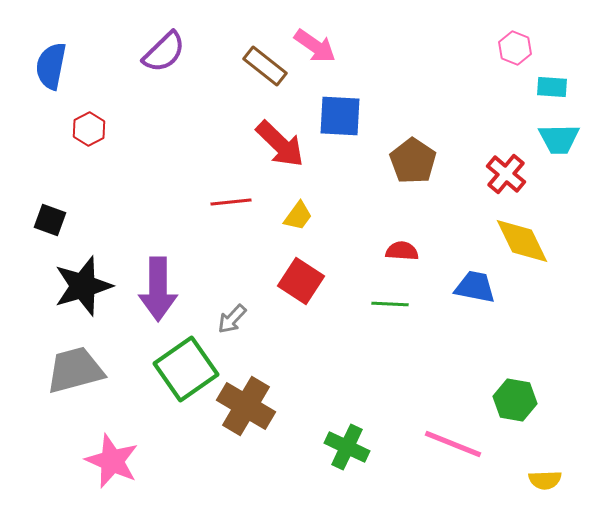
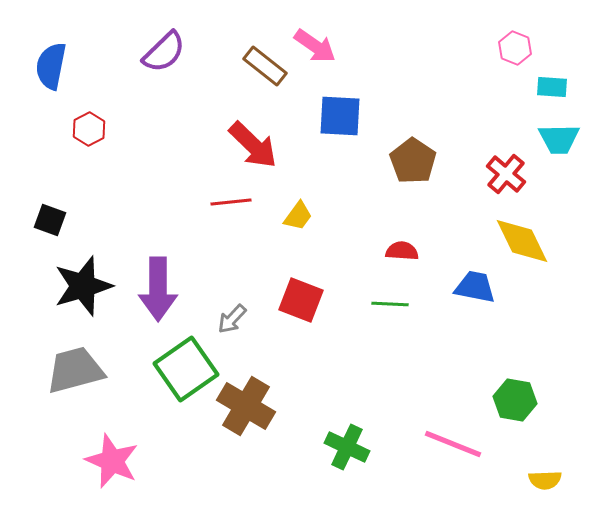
red arrow: moved 27 px left, 1 px down
red square: moved 19 px down; rotated 12 degrees counterclockwise
